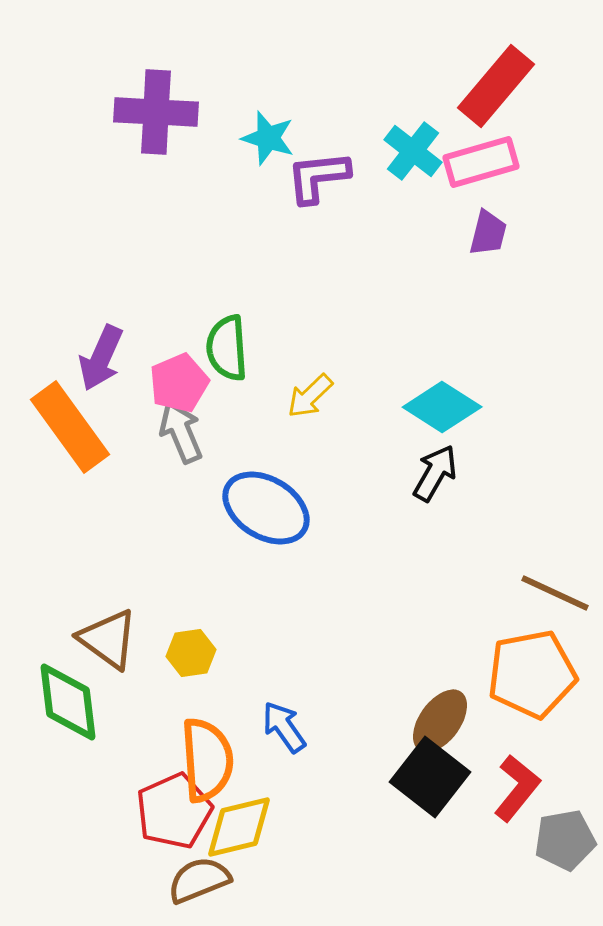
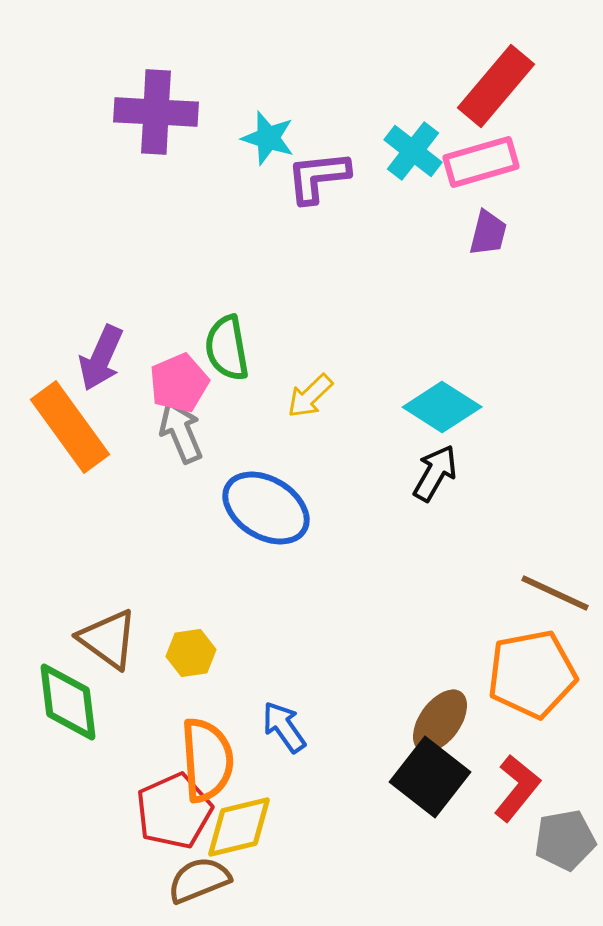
green semicircle: rotated 6 degrees counterclockwise
